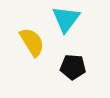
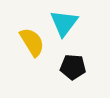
cyan triangle: moved 2 px left, 4 px down
